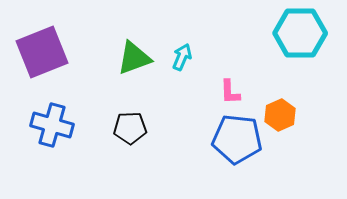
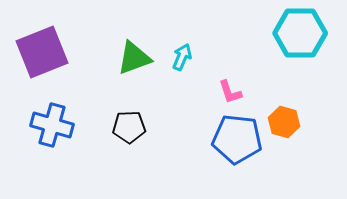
pink L-shape: rotated 16 degrees counterclockwise
orange hexagon: moved 4 px right, 7 px down; rotated 20 degrees counterclockwise
black pentagon: moved 1 px left, 1 px up
